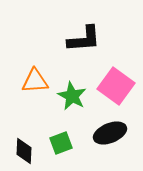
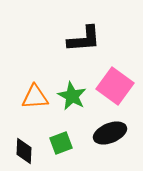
orange triangle: moved 16 px down
pink square: moved 1 px left
